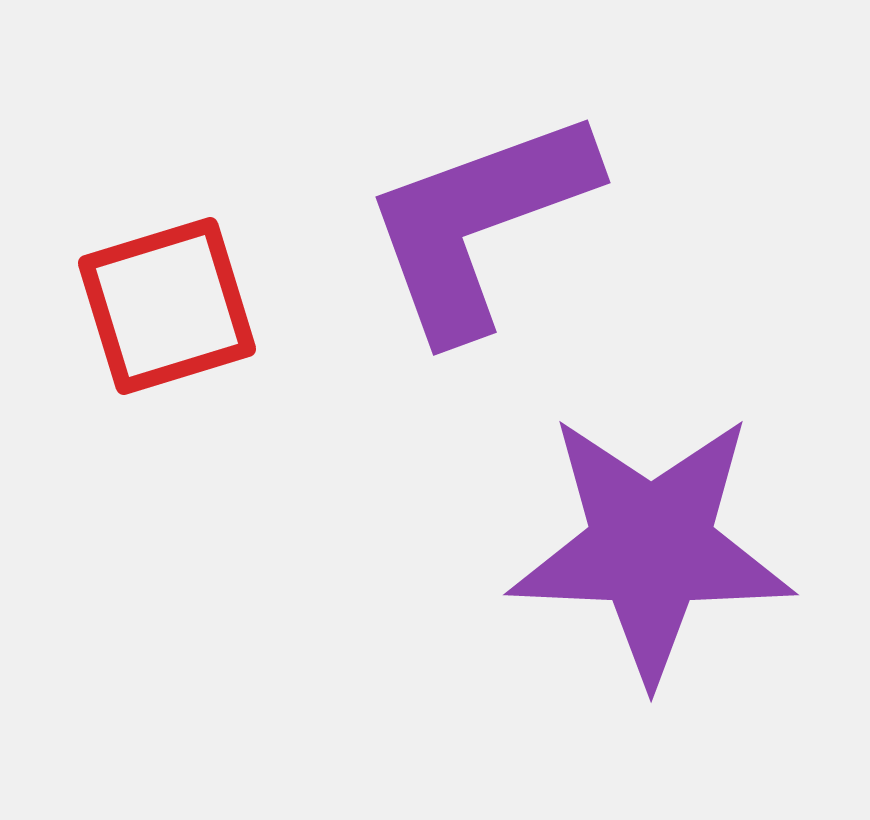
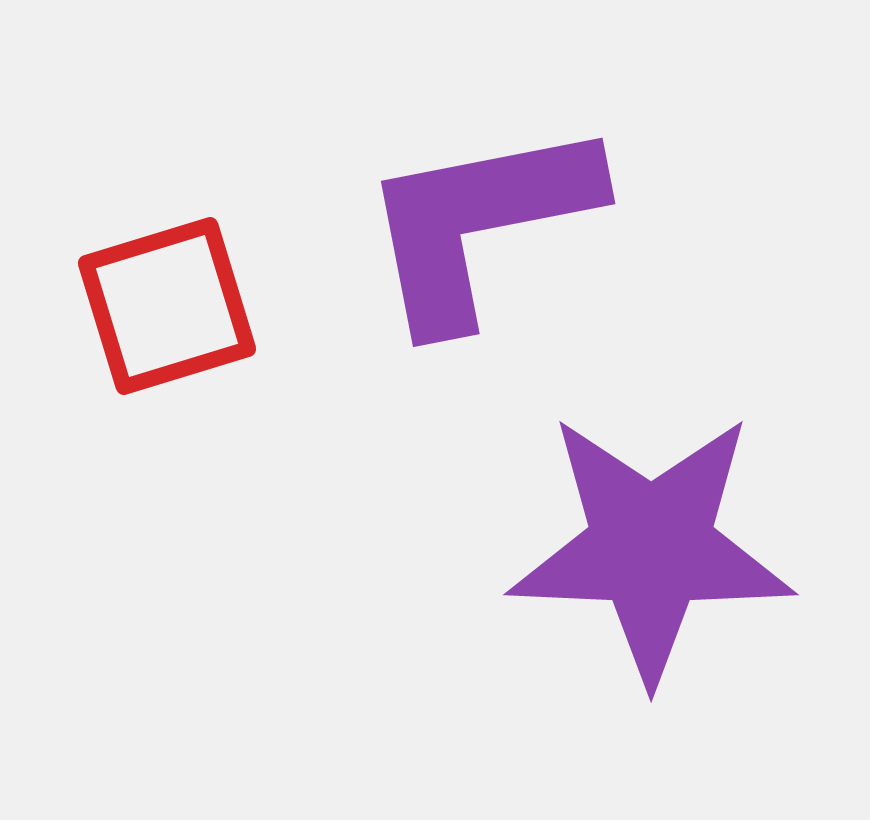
purple L-shape: rotated 9 degrees clockwise
